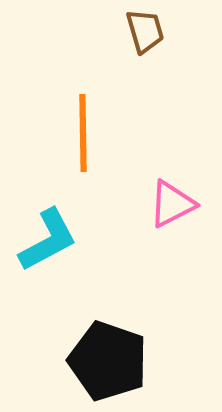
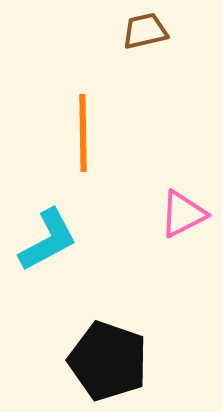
brown trapezoid: rotated 87 degrees counterclockwise
pink triangle: moved 11 px right, 10 px down
